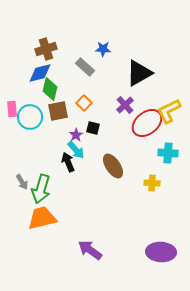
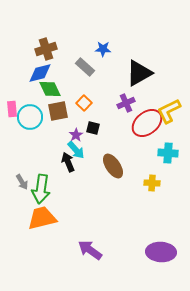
green diamond: rotated 40 degrees counterclockwise
purple cross: moved 1 px right, 2 px up; rotated 18 degrees clockwise
green arrow: rotated 8 degrees counterclockwise
